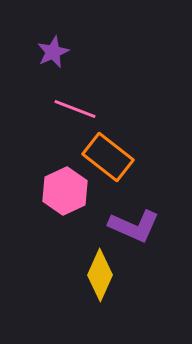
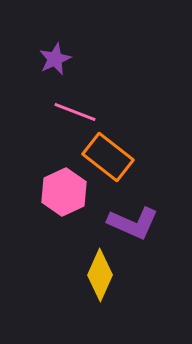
purple star: moved 2 px right, 7 px down
pink line: moved 3 px down
pink hexagon: moved 1 px left, 1 px down
purple L-shape: moved 1 px left, 3 px up
